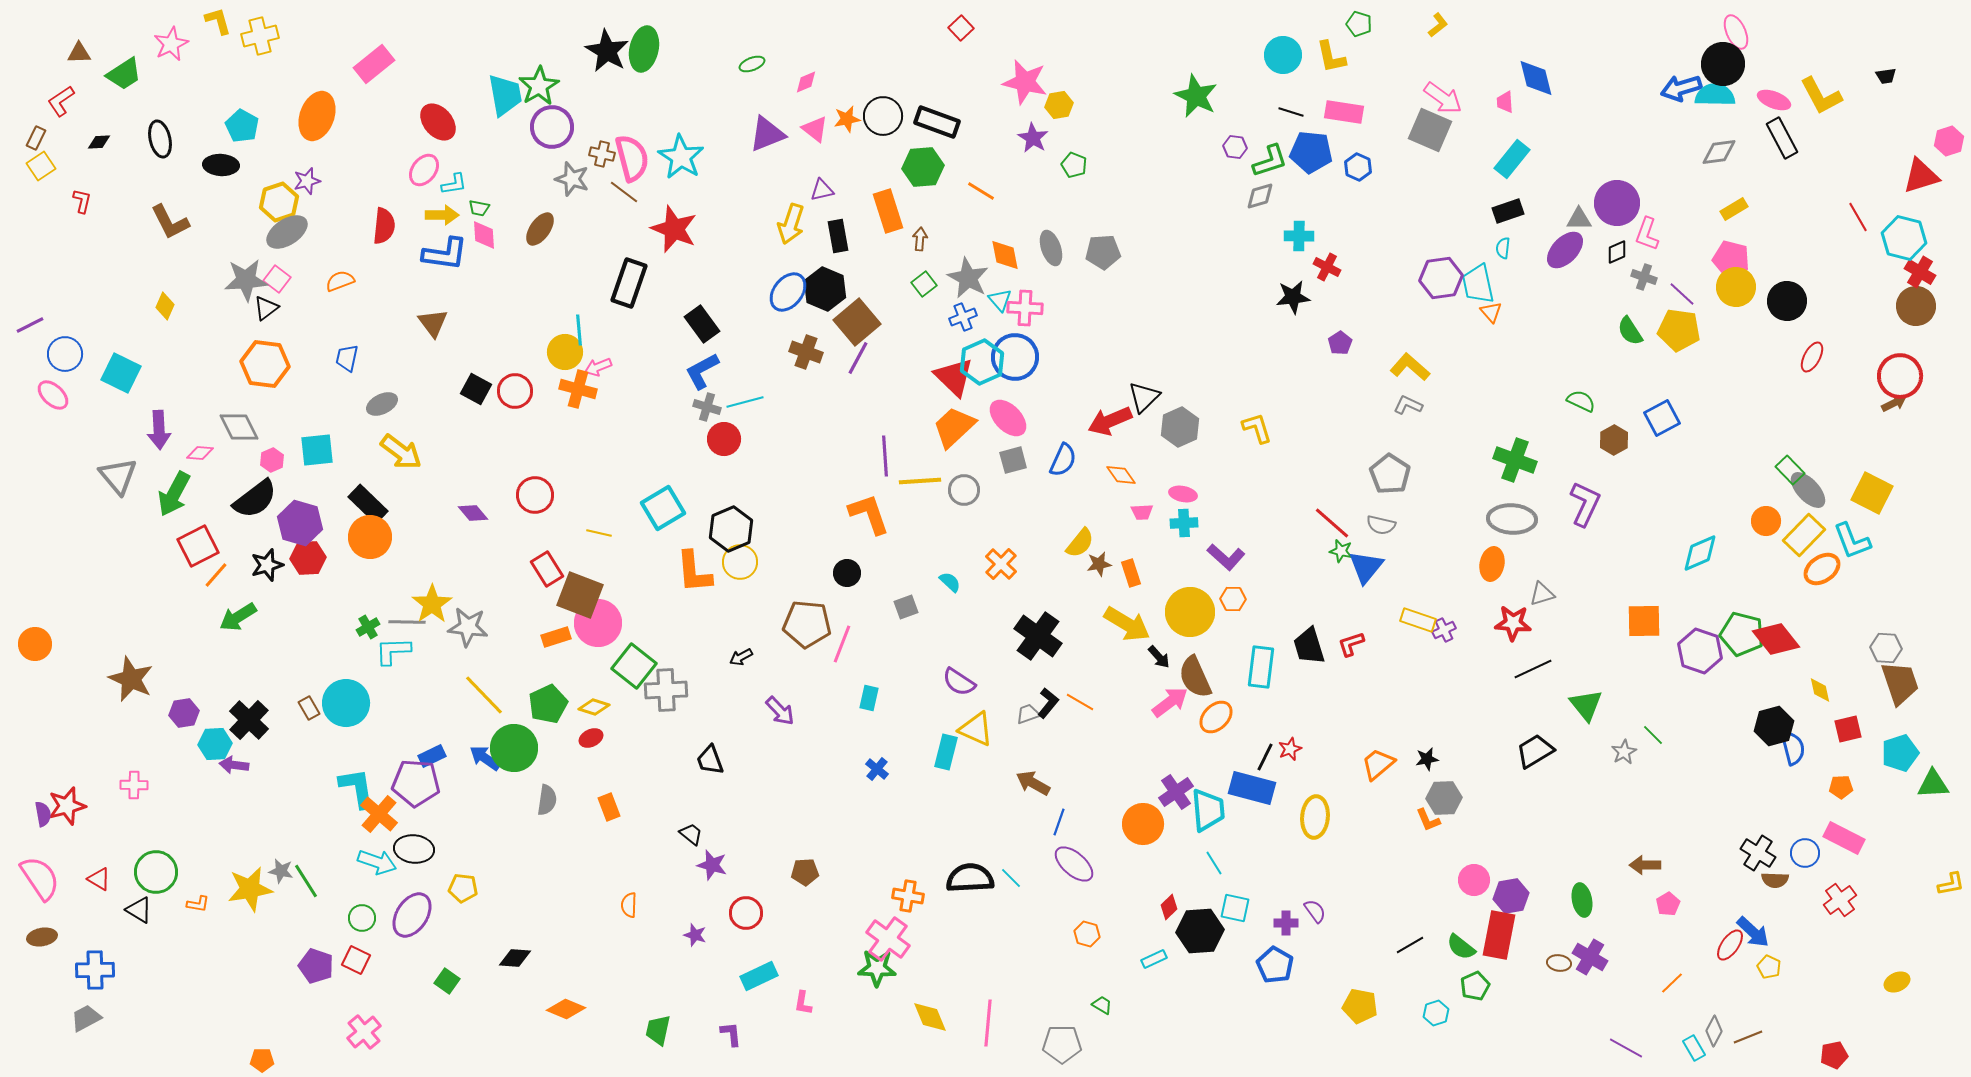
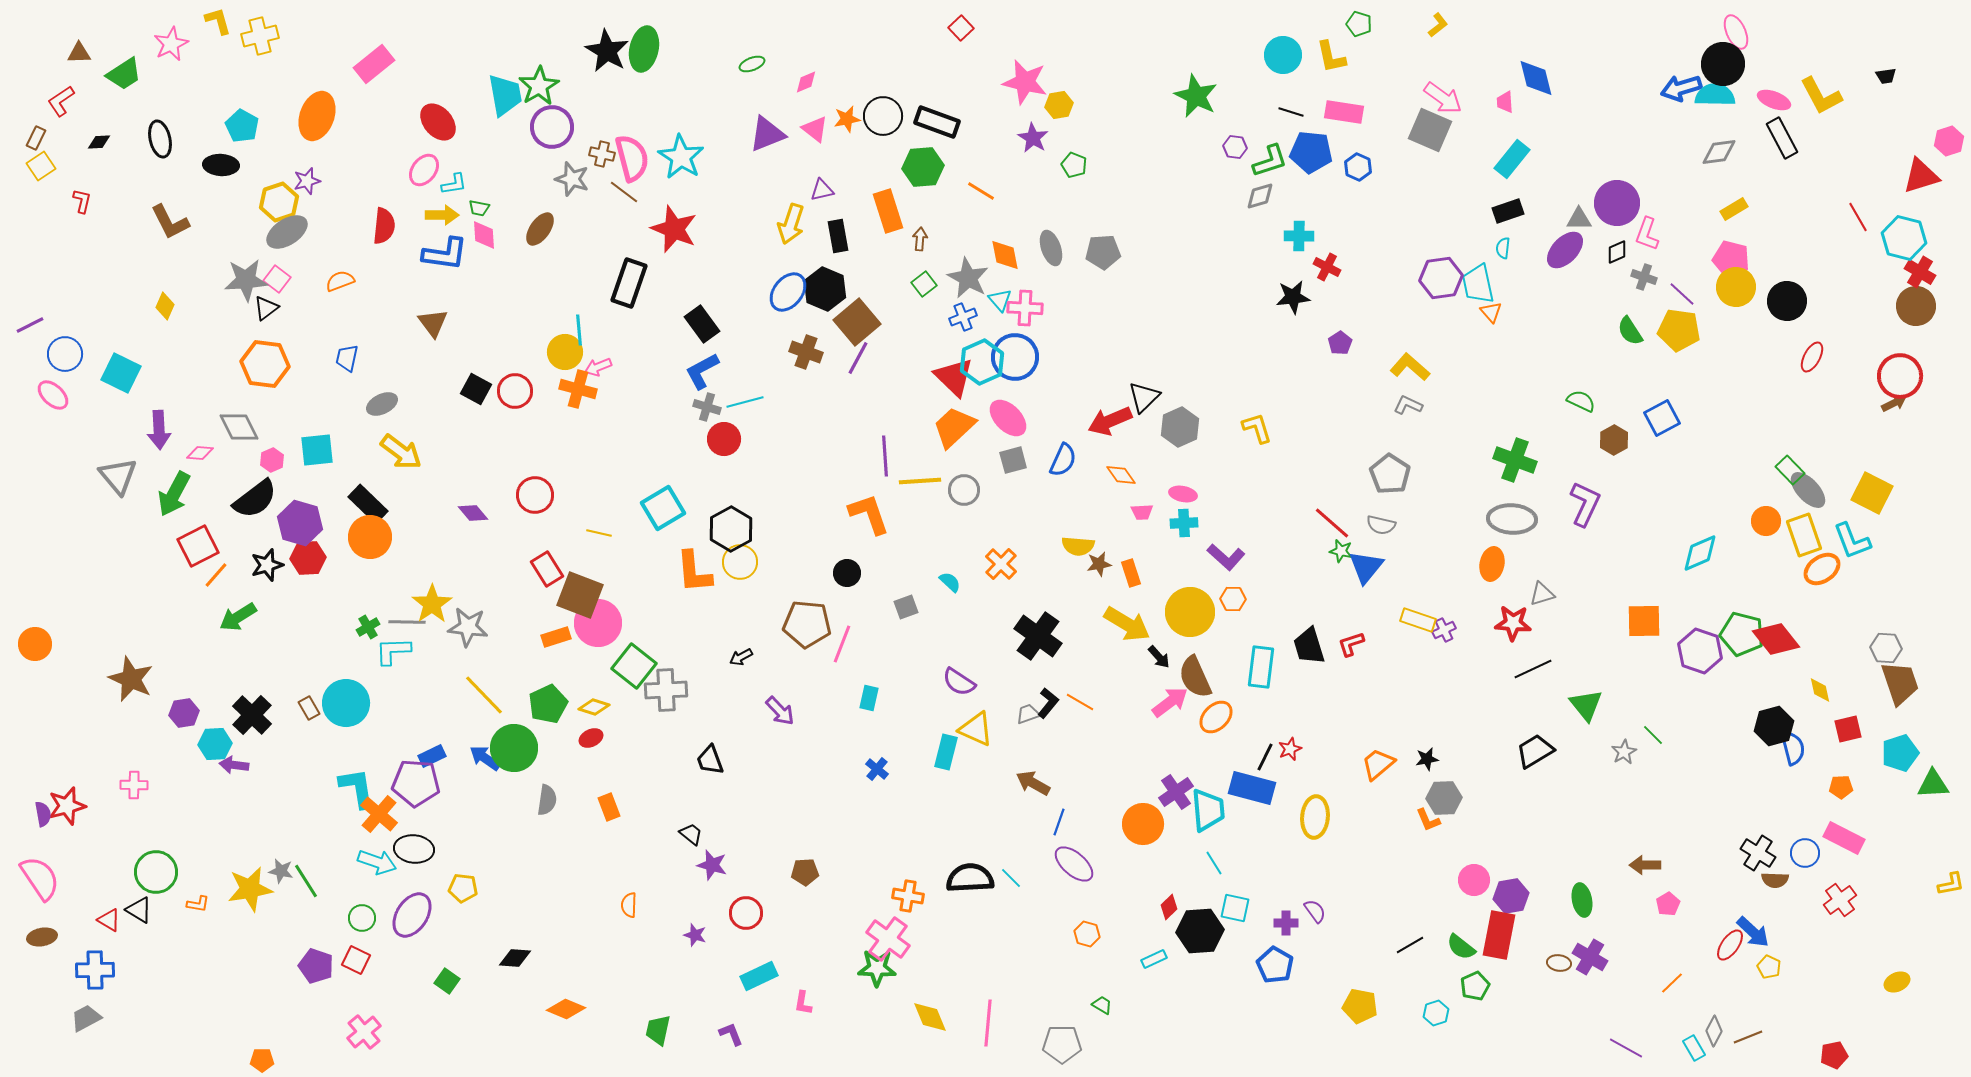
black hexagon at (731, 529): rotated 6 degrees counterclockwise
yellow rectangle at (1804, 535): rotated 63 degrees counterclockwise
yellow semicircle at (1080, 543): moved 2 px left, 3 px down; rotated 56 degrees clockwise
black cross at (249, 720): moved 3 px right, 5 px up
red triangle at (99, 879): moved 10 px right, 41 px down
purple L-shape at (731, 1034): rotated 16 degrees counterclockwise
